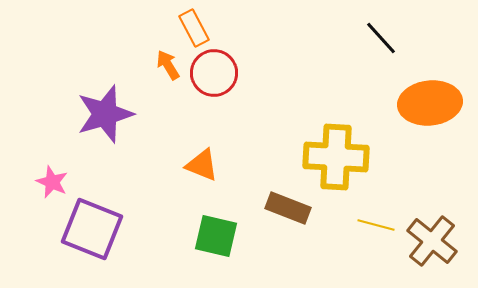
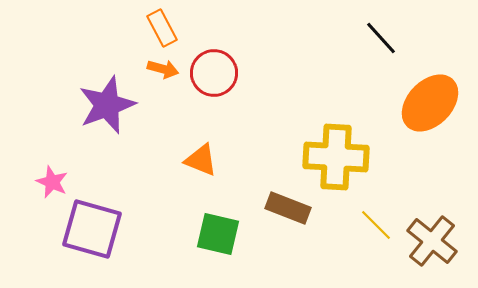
orange rectangle: moved 32 px left
orange arrow: moved 5 px left, 4 px down; rotated 136 degrees clockwise
orange ellipse: rotated 40 degrees counterclockwise
purple star: moved 2 px right, 9 px up; rotated 4 degrees counterclockwise
orange triangle: moved 1 px left, 5 px up
yellow line: rotated 30 degrees clockwise
purple square: rotated 6 degrees counterclockwise
green square: moved 2 px right, 2 px up
